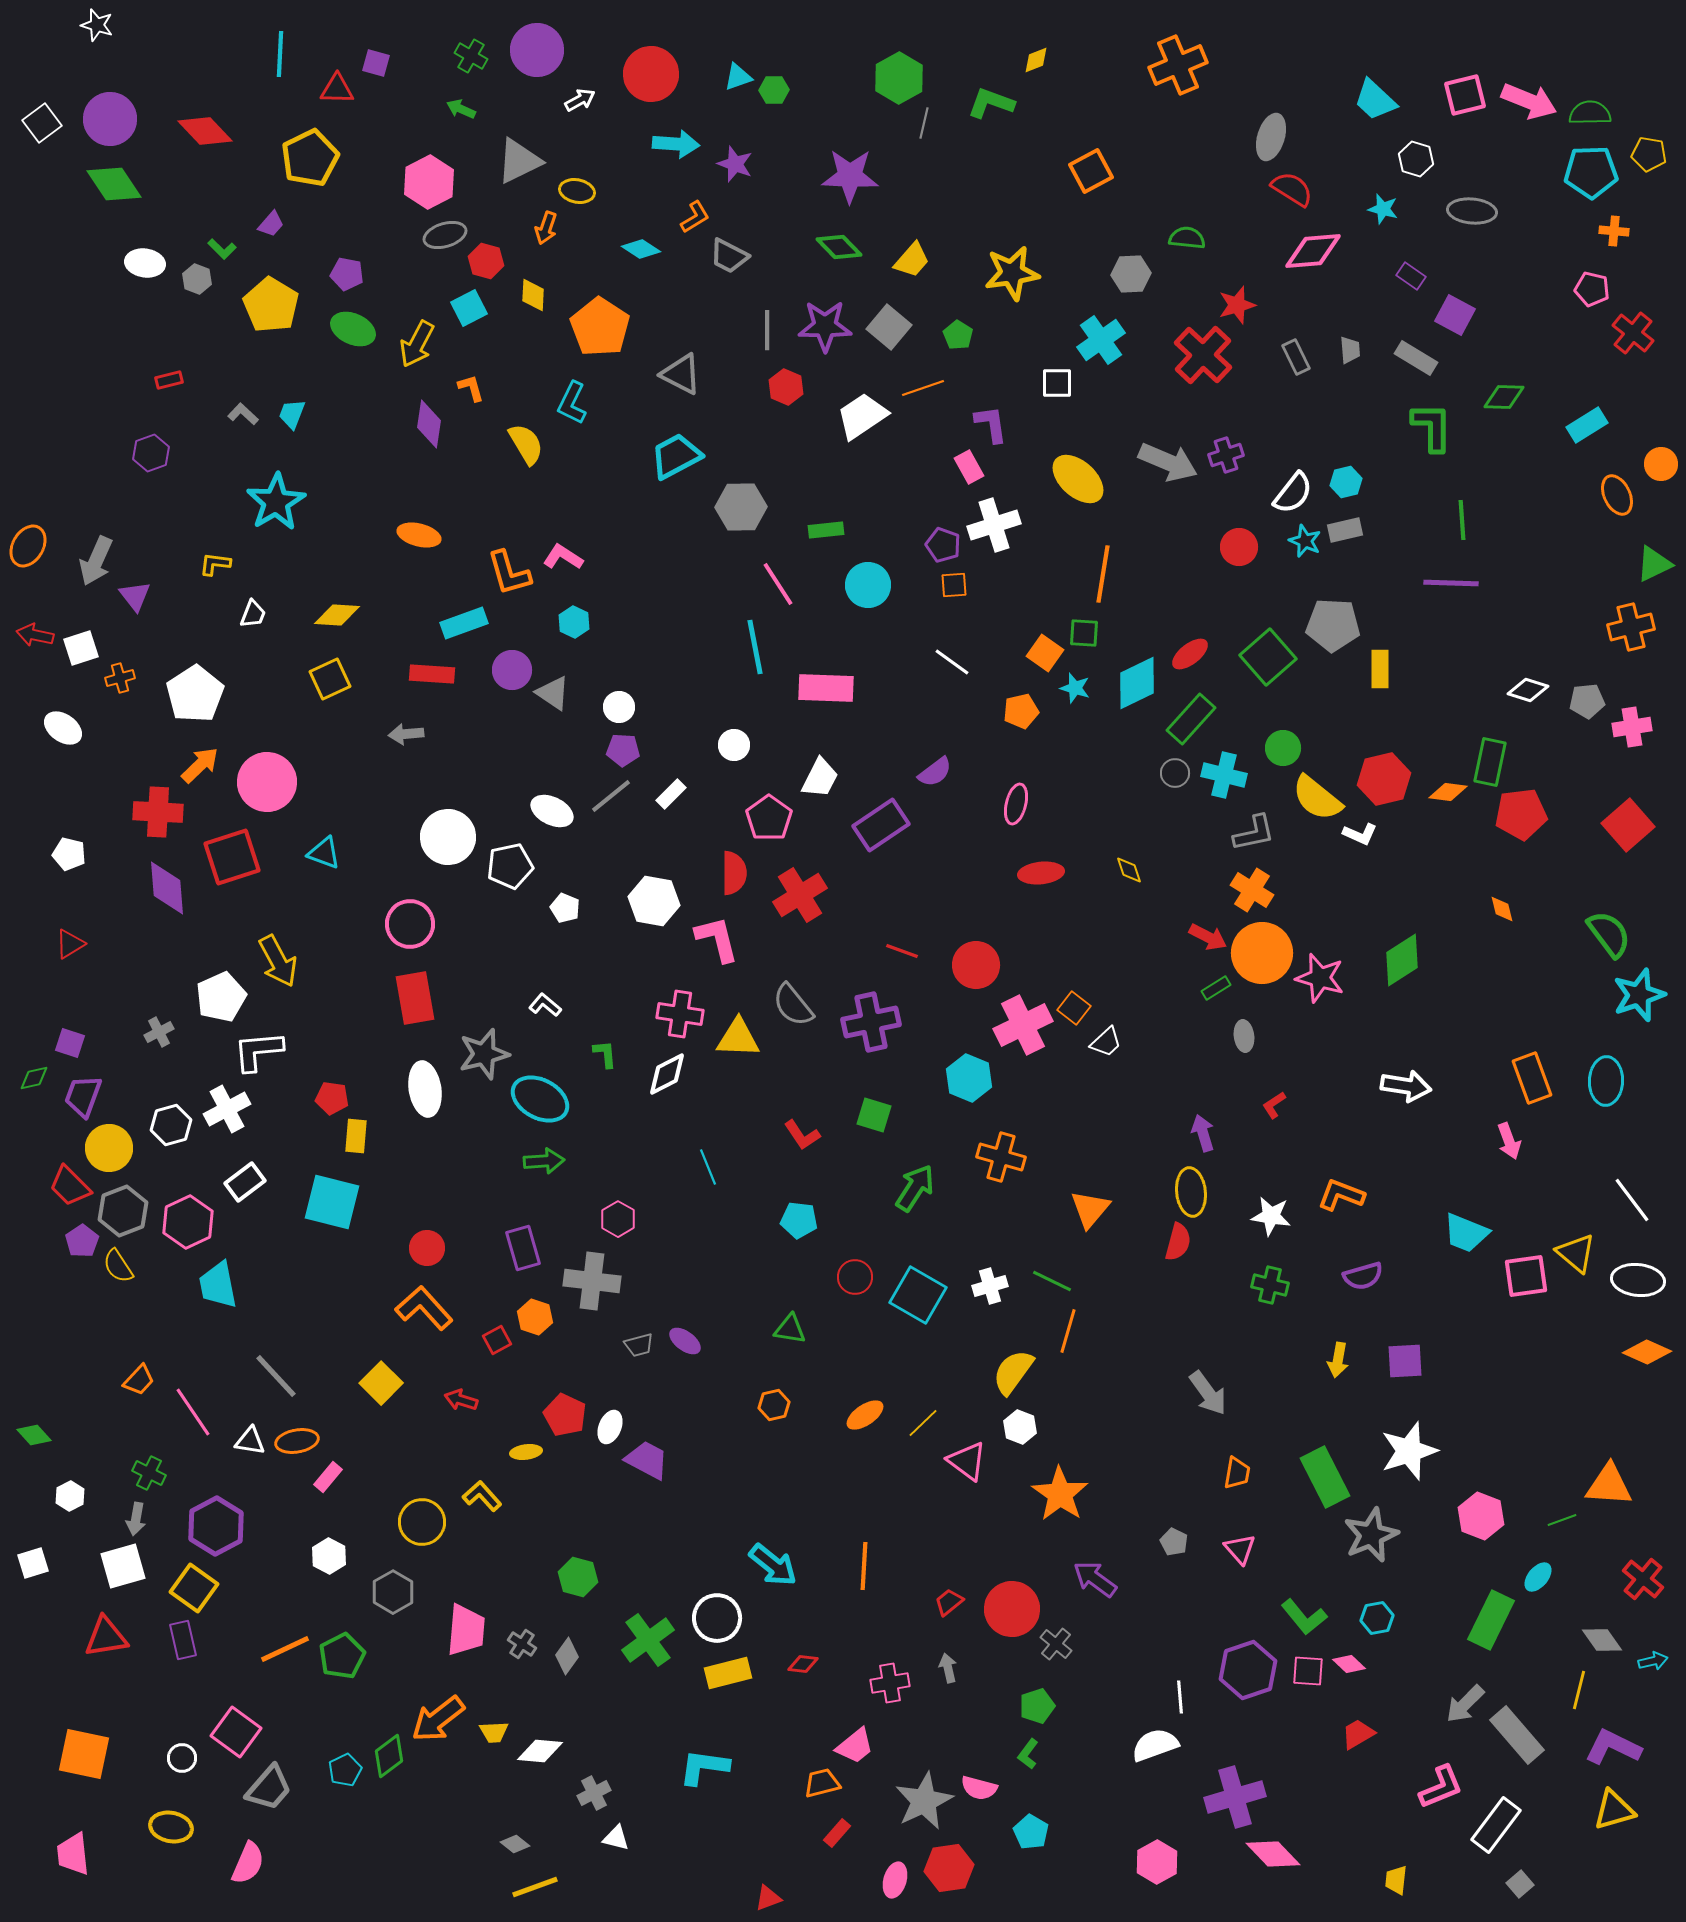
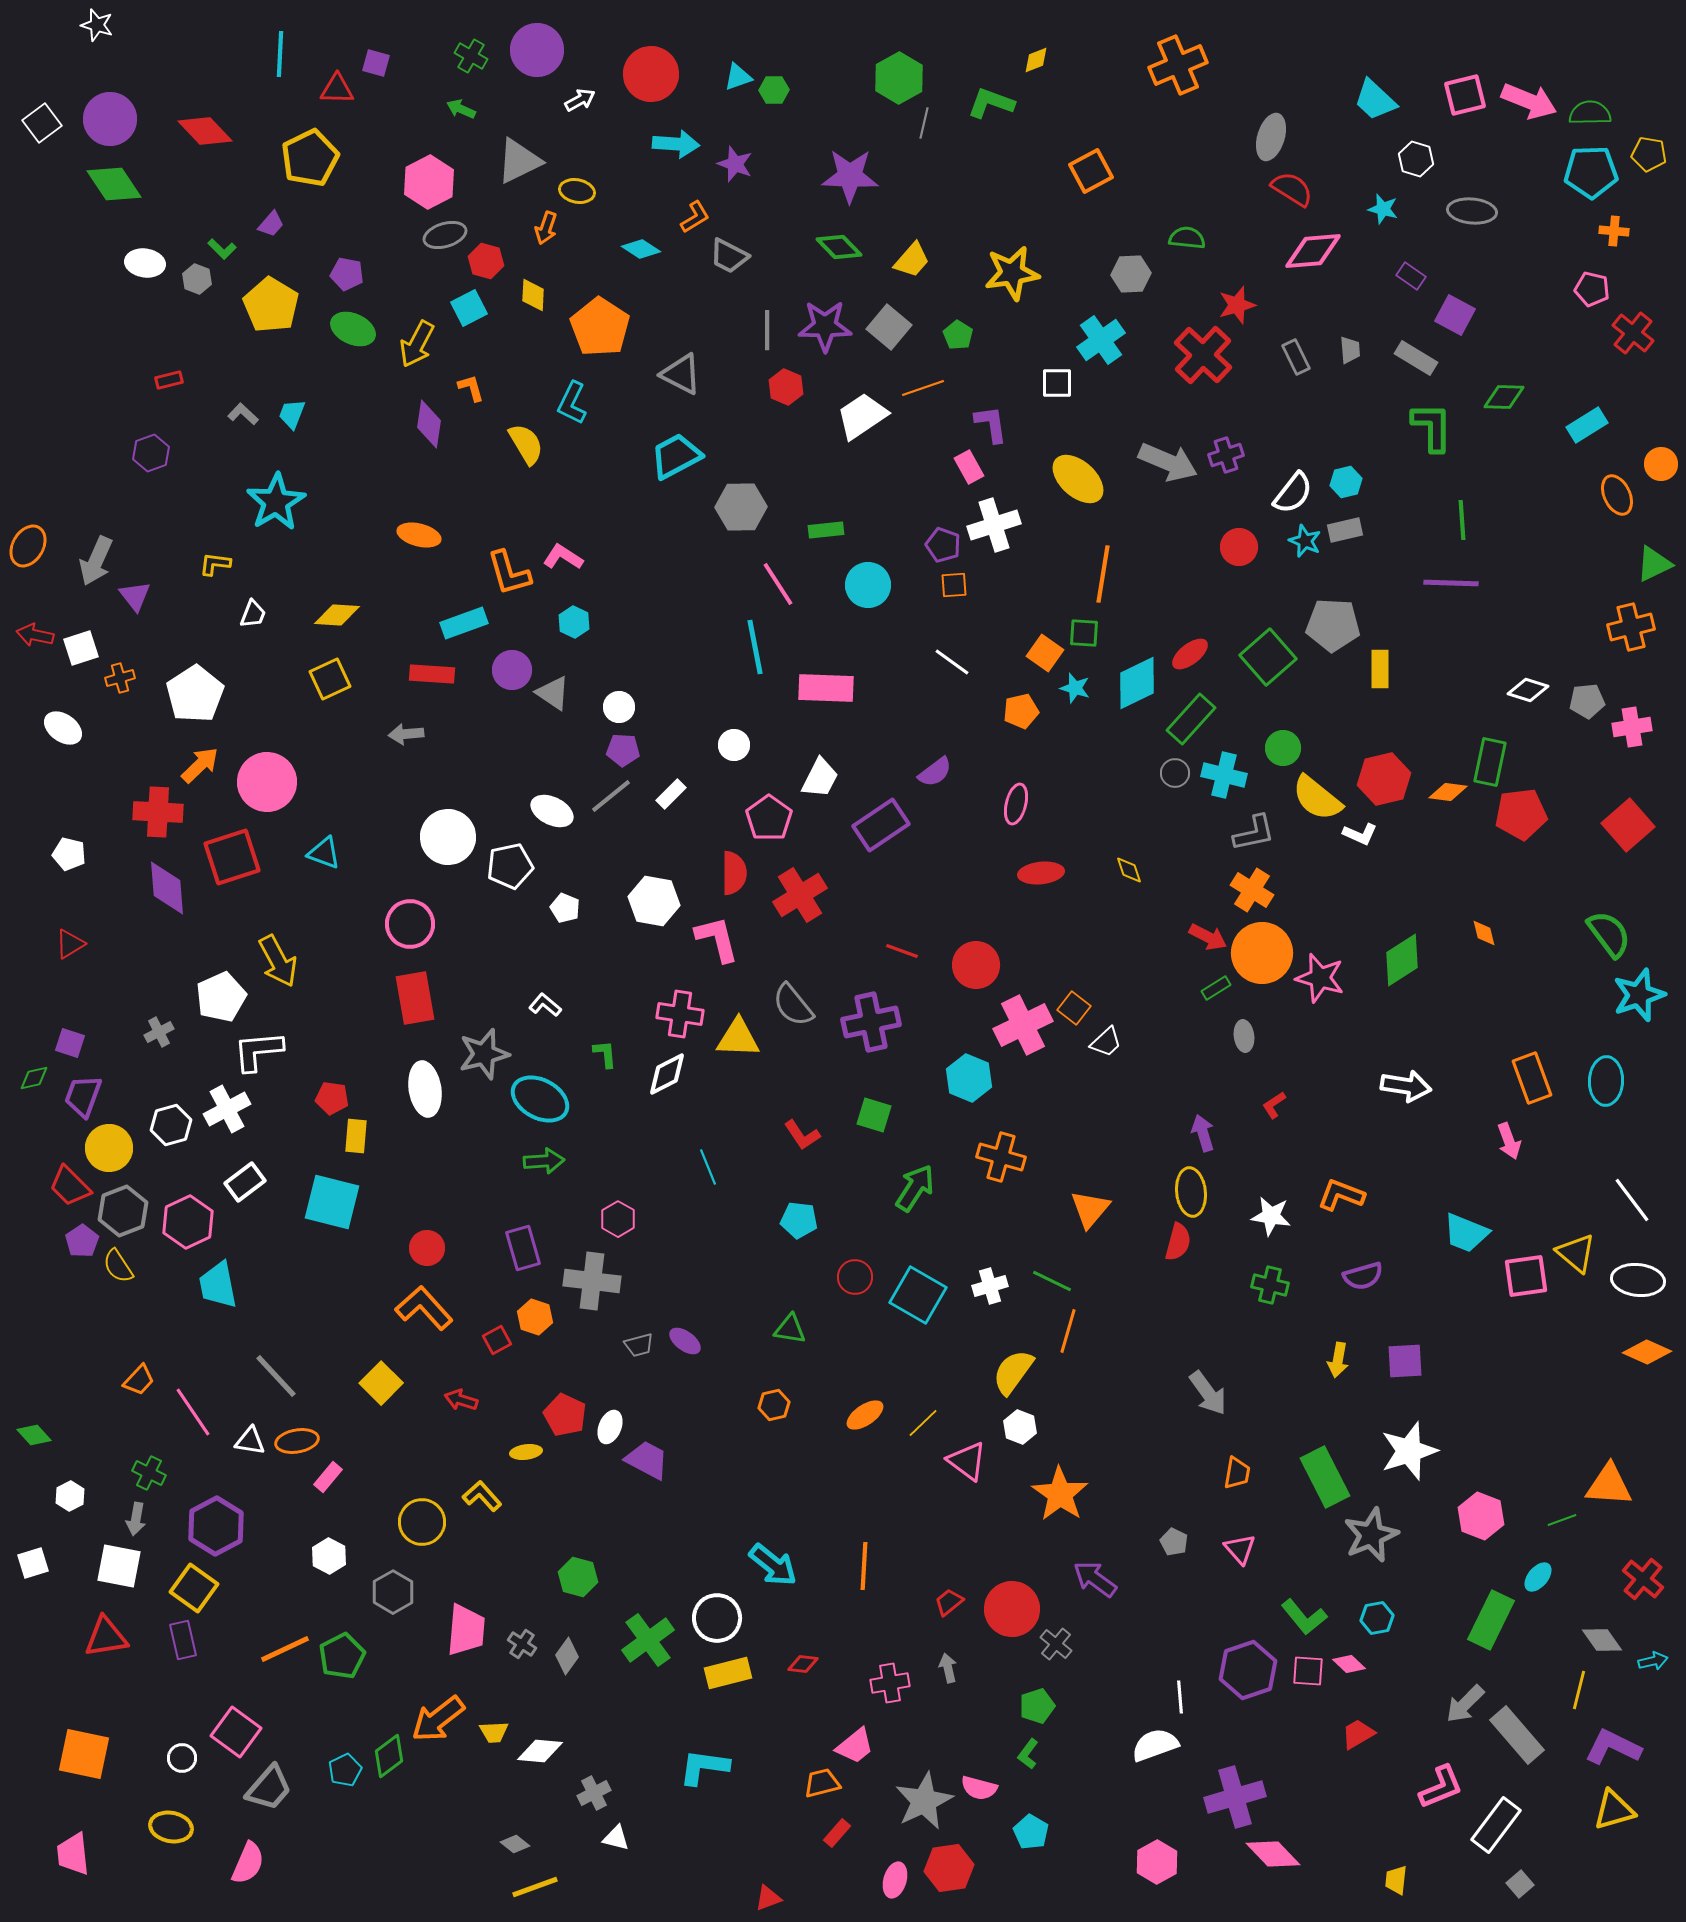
orange diamond at (1502, 909): moved 18 px left, 24 px down
white square at (123, 1566): moved 4 px left; rotated 27 degrees clockwise
